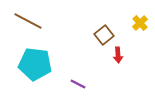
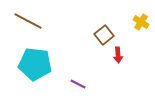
yellow cross: moved 1 px right, 1 px up; rotated 14 degrees counterclockwise
